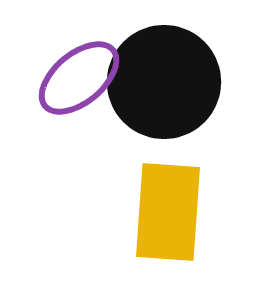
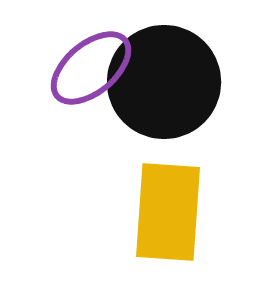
purple ellipse: moved 12 px right, 10 px up
